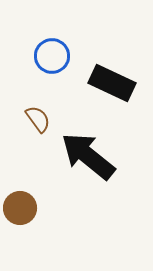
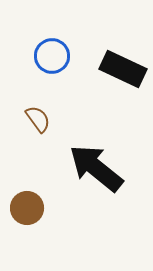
black rectangle: moved 11 px right, 14 px up
black arrow: moved 8 px right, 12 px down
brown circle: moved 7 px right
